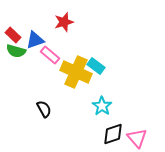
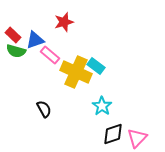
pink triangle: rotated 25 degrees clockwise
